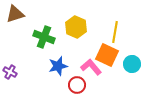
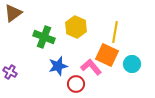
brown triangle: moved 2 px left, 1 px up; rotated 18 degrees counterclockwise
red circle: moved 1 px left, 1 px up
